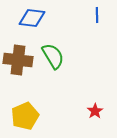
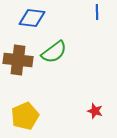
blue line: moved 3 px up
green semicircle: moved 1 px right, 4 px up; rotated 84 degrees clockwise
red star: rotated 21 degrees counterclockwise
